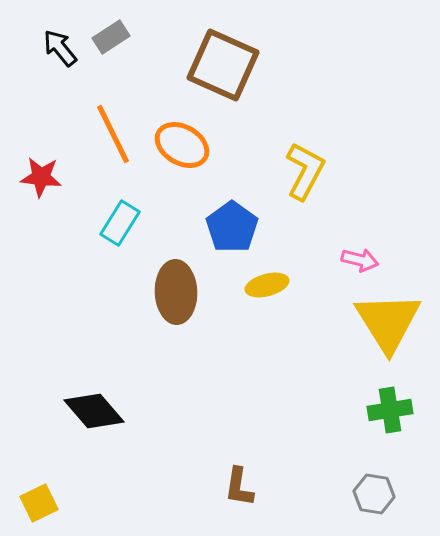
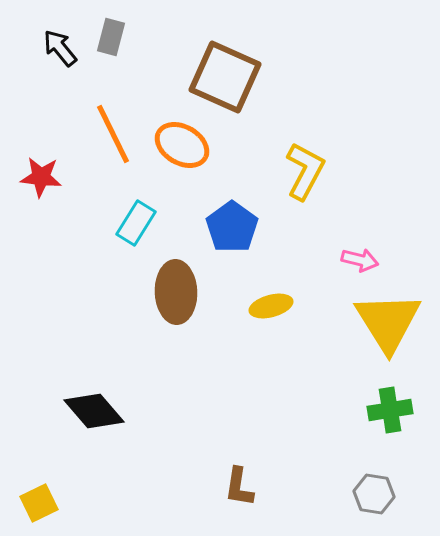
gray rectangle: rotated 42 degrees counterclockwise
brown square: moved 2 px right, 12 px down
cyan rectangle: moved 16 px right
yellow ellipse: moved 4 px right, 21 px down
